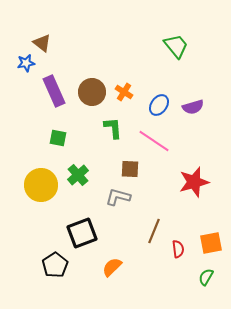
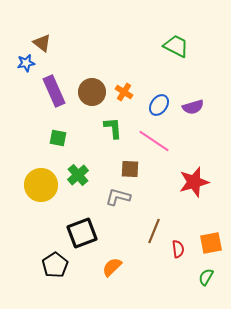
green trapezoid: rotated 24 degrees counterclockwise
